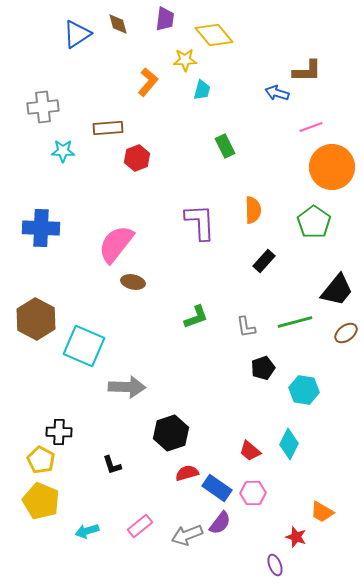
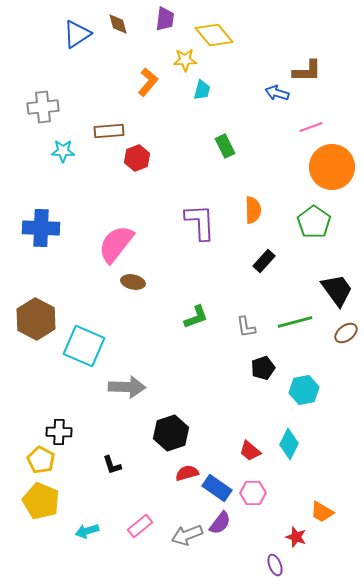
brown rectangle at (108, 128): moved 1 px right, 3 px down
black trapezoid at (337, 290): rotated 75 degrees counterclockwise
cyan hexagon at (304, 390): rotated 20 degrees counterclockwise
